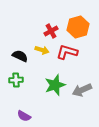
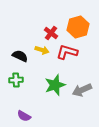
red cross: moved 2 px down; rotated 24 degrees counterclockwise
